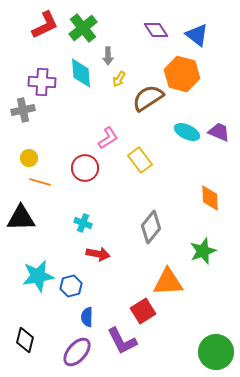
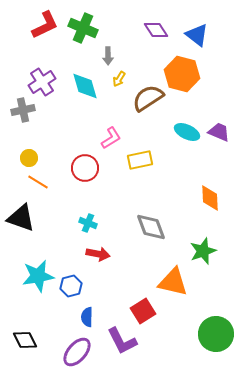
green cross: rotated 28 degrees counterclockwise
cyan diamond: moved 4 px right, 13 px down; rotated 12 degrees counterclockwise
purple cross: rotated 36 degrees counterclockwise
pink L-shape: moved 3 px right
yellow rectangle: rotated 65 degrees counterclockwise
orange line: moved 2 px left; rotated 15 degrees clockwise
black triangle: rotated 20 degrees clockwise
cyan cross: moved 5 px right
gray diamond: rotated 60 degrees counterclockwise
orange triangle: moved 5 px right; rotated 16 degrees clockwise
black diamond: rotated 40 degrees counterclockwise
green circle: moved 18 px up
